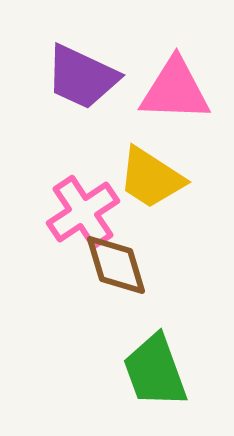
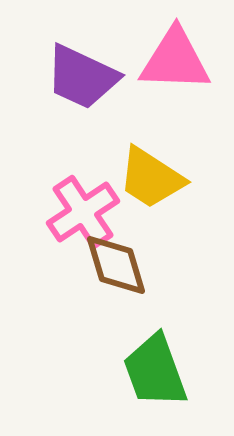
pink triangle: moved 30 px up
